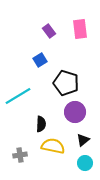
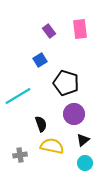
purple circle: moved 1 px left, 2 px down
black semicircle: rotated 21 degrees counterclockwise
yellow semicircle: moved 1 px left
